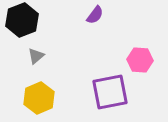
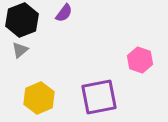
purple semicircle: moved 31 px left, 2 px up
gray triangle: moved 16 px left, 6 px up
pink hexagon: rotated 15 degrees clockwise
purple square: moved 11 px left, 5 px down
